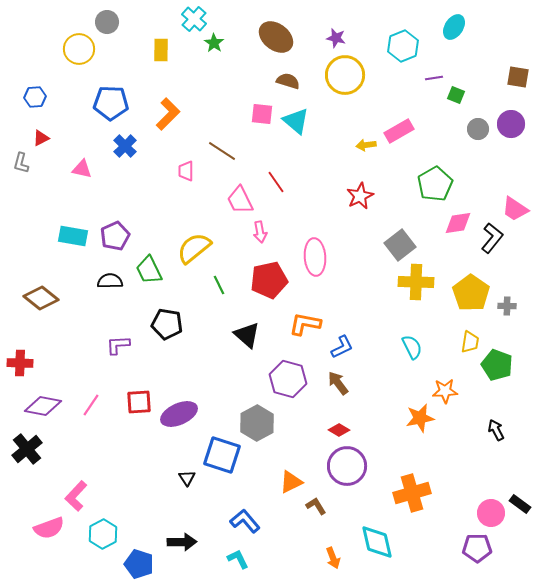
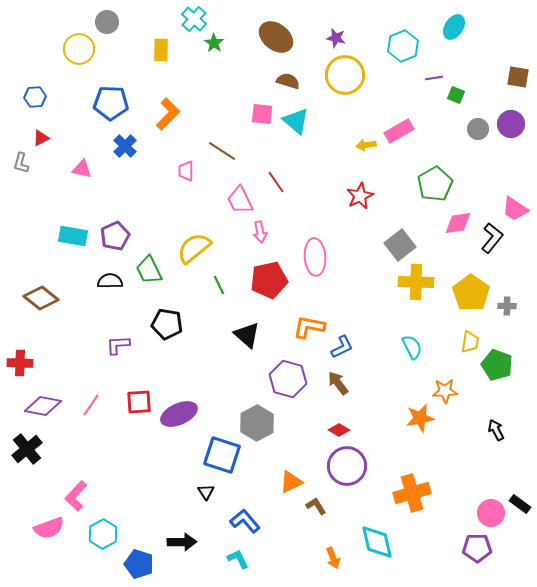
orange L-shape at (305, 324): moved 4 px right, 3 px down
black triangle at (187, 478): moved 19 px right, 14 px down
